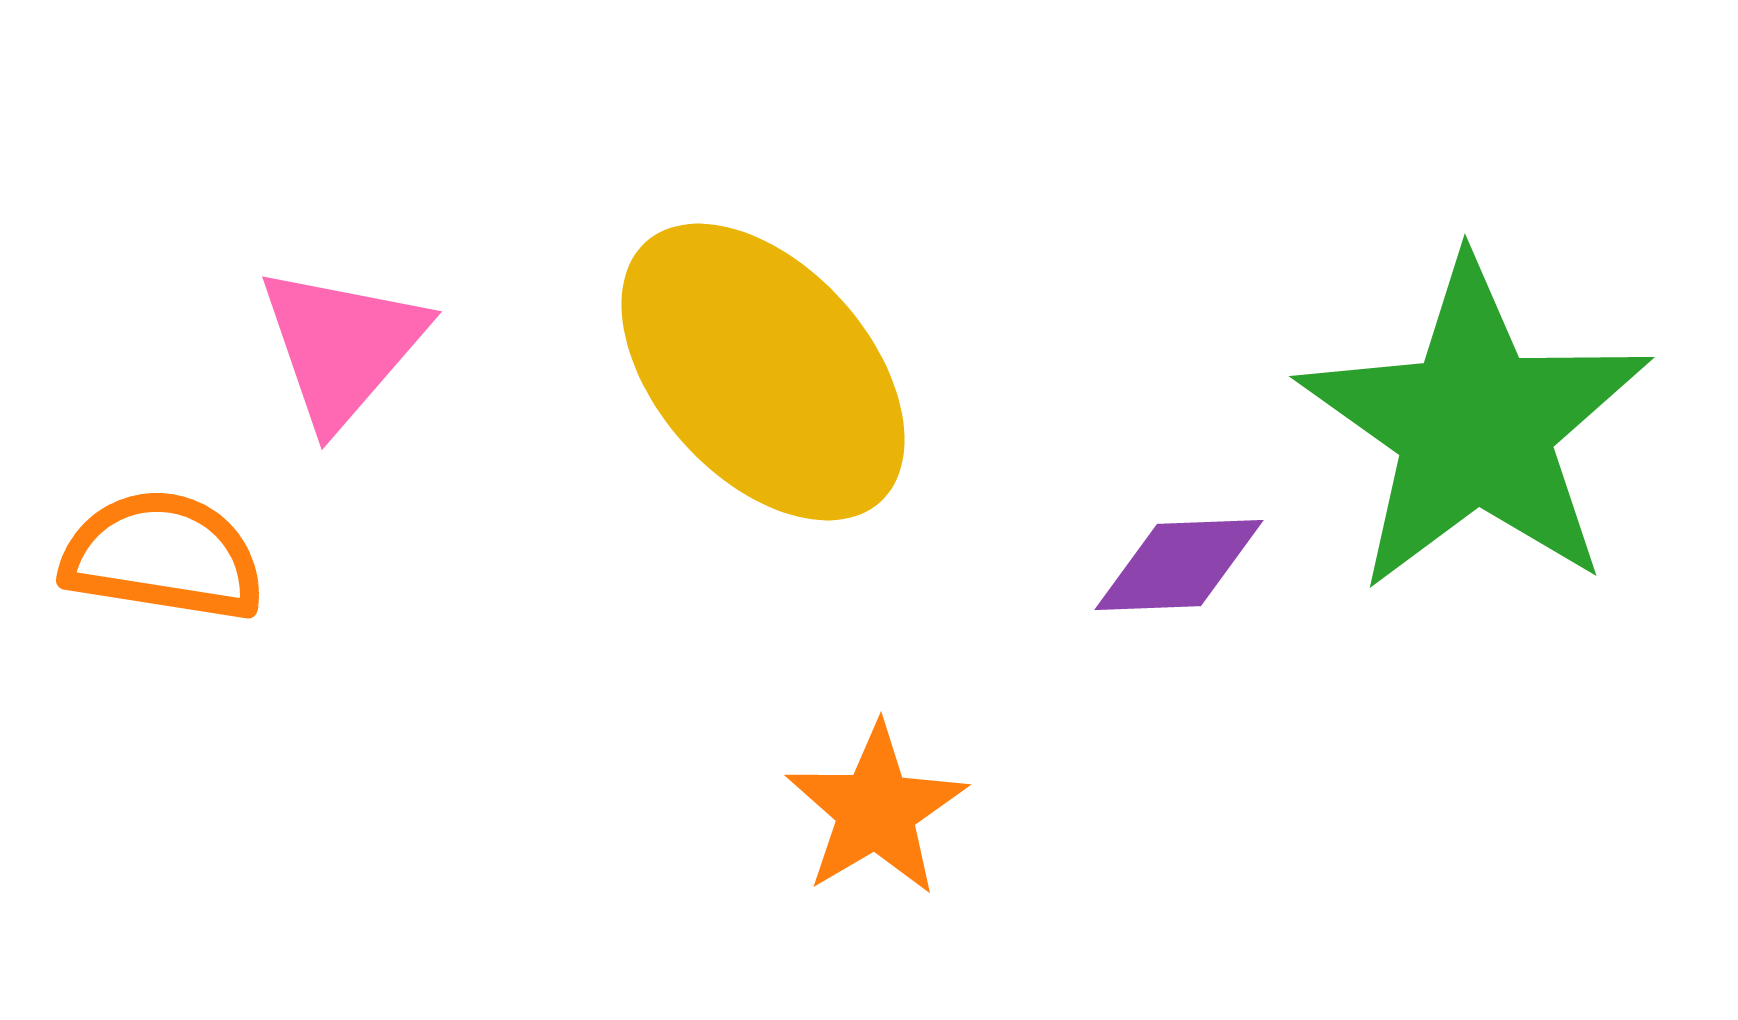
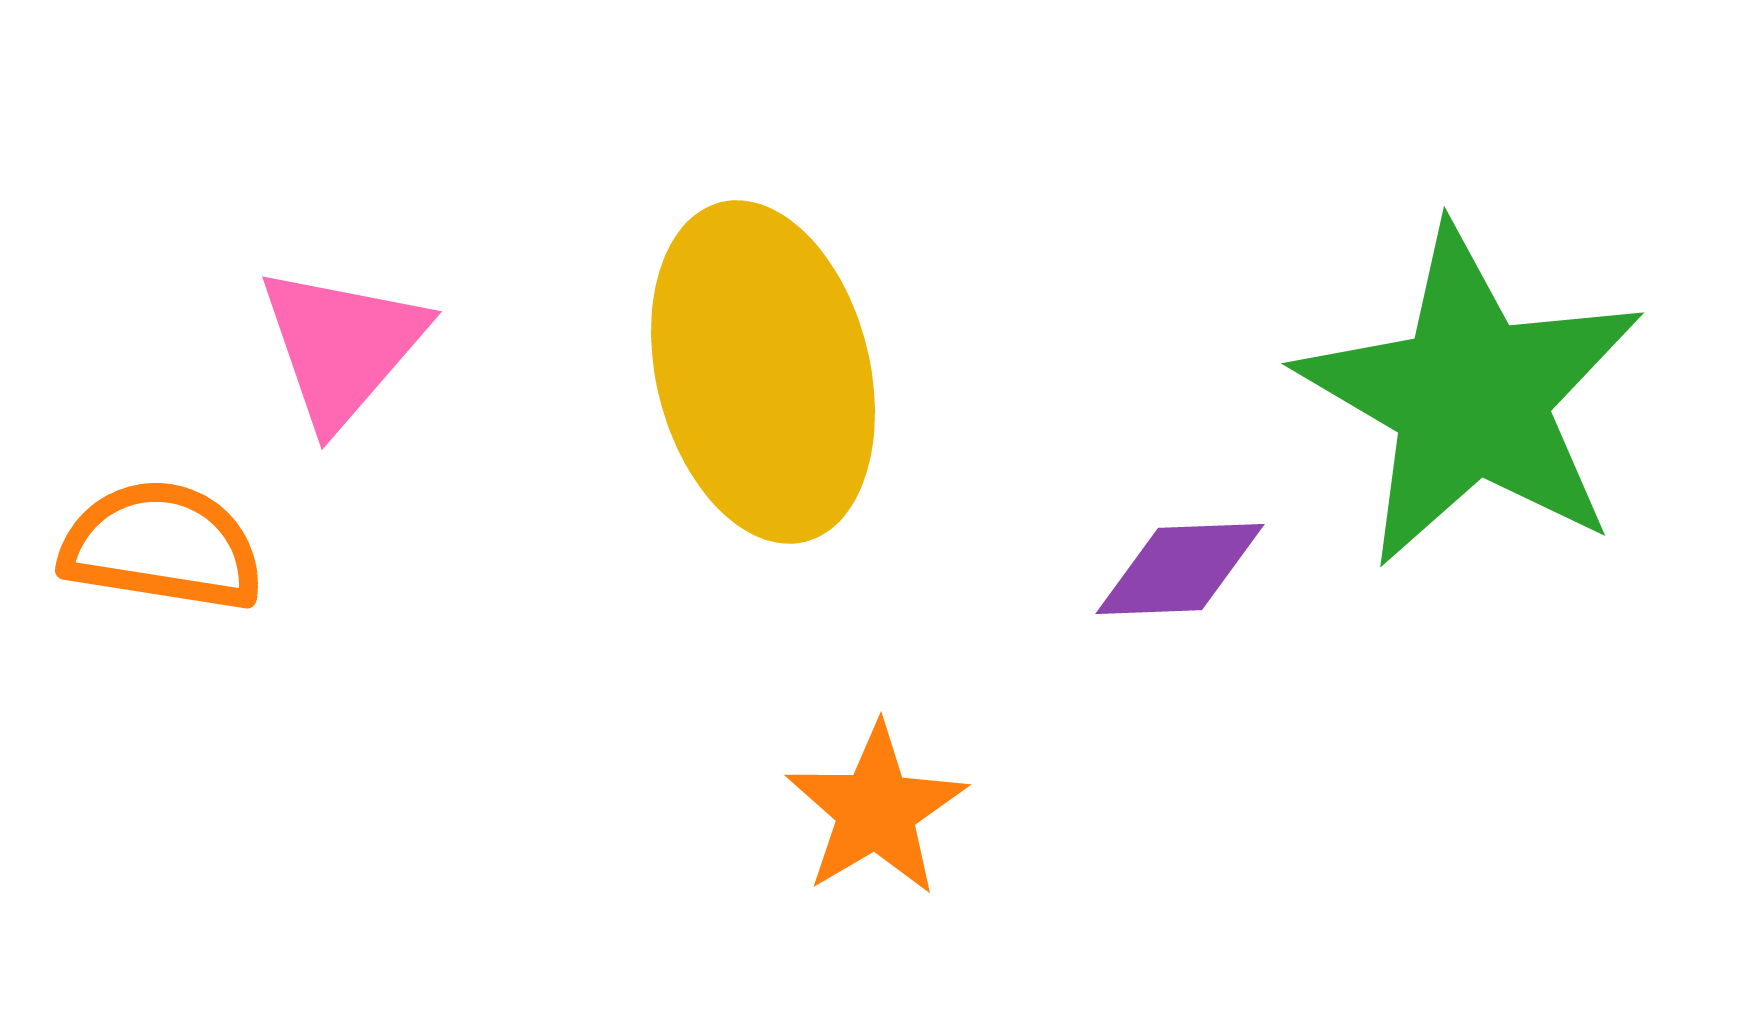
yellow ellipse: rotated 28 degrees clockwise
green star: moved 4 px left, 29 px up; rotated 5 degrees counterclockwise
orange semicircle: moved 1 px left, 10 px up
purple diamond: moved 1 px right, 4 px down
